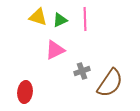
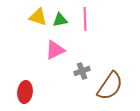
green triangle: rotated 14 degrees clockwise
brown semicircle: moved 3 px down
